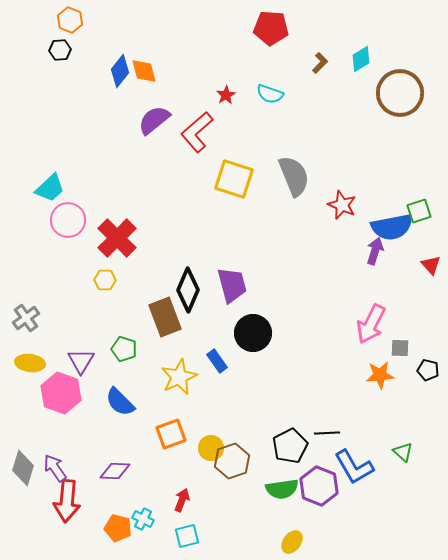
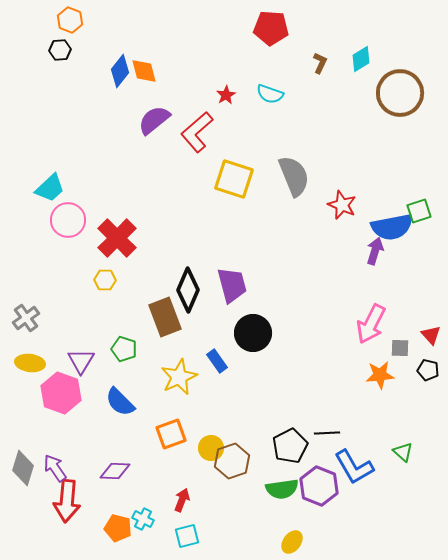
brown L-shape at (320, 63): rotated 20 degrees counterclockwise
red triangle at (431, 265): moved 70 px down
